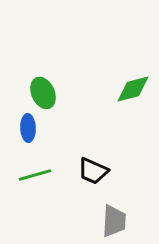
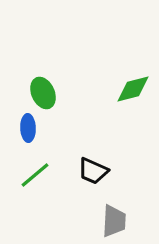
green line: rotated 24 degrees counterclockwise
